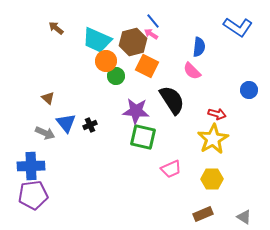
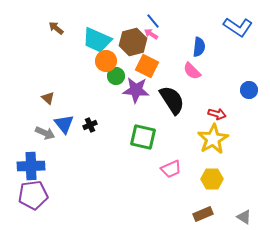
purple star: moved 21 px up
blue triangle: moved 2 px left, 1 px down
